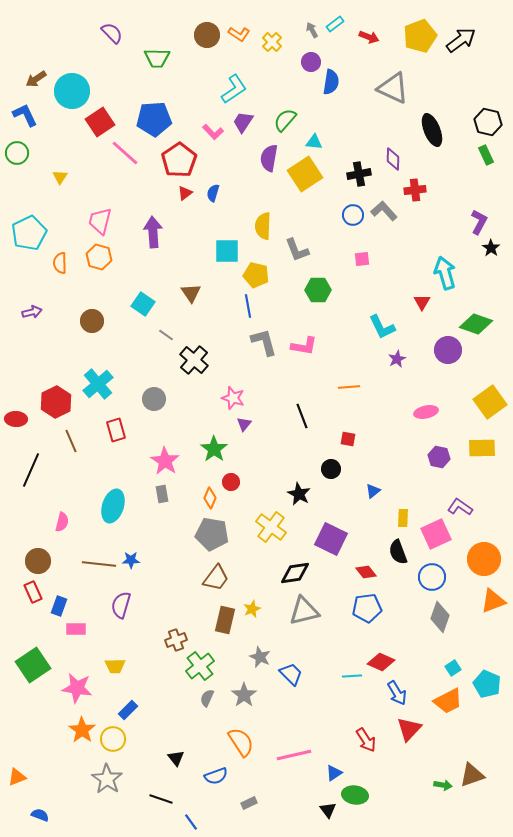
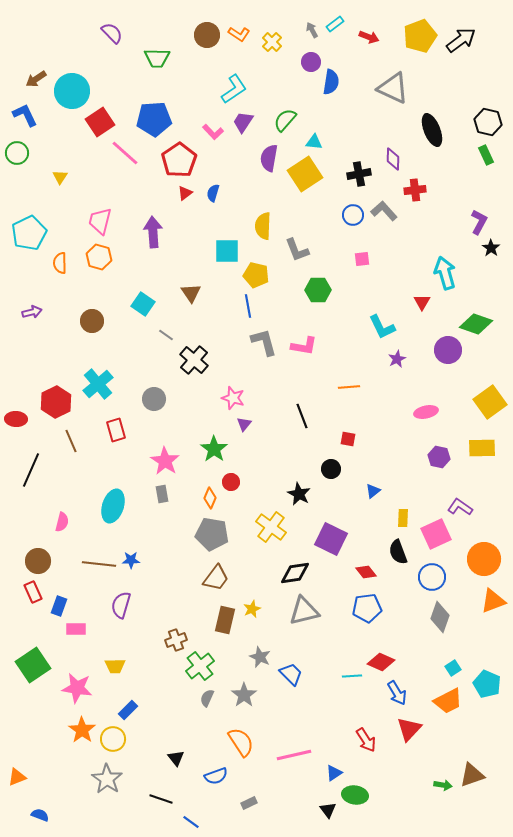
blue line at (191, 822): rotated 18 degrees counterclockwise
